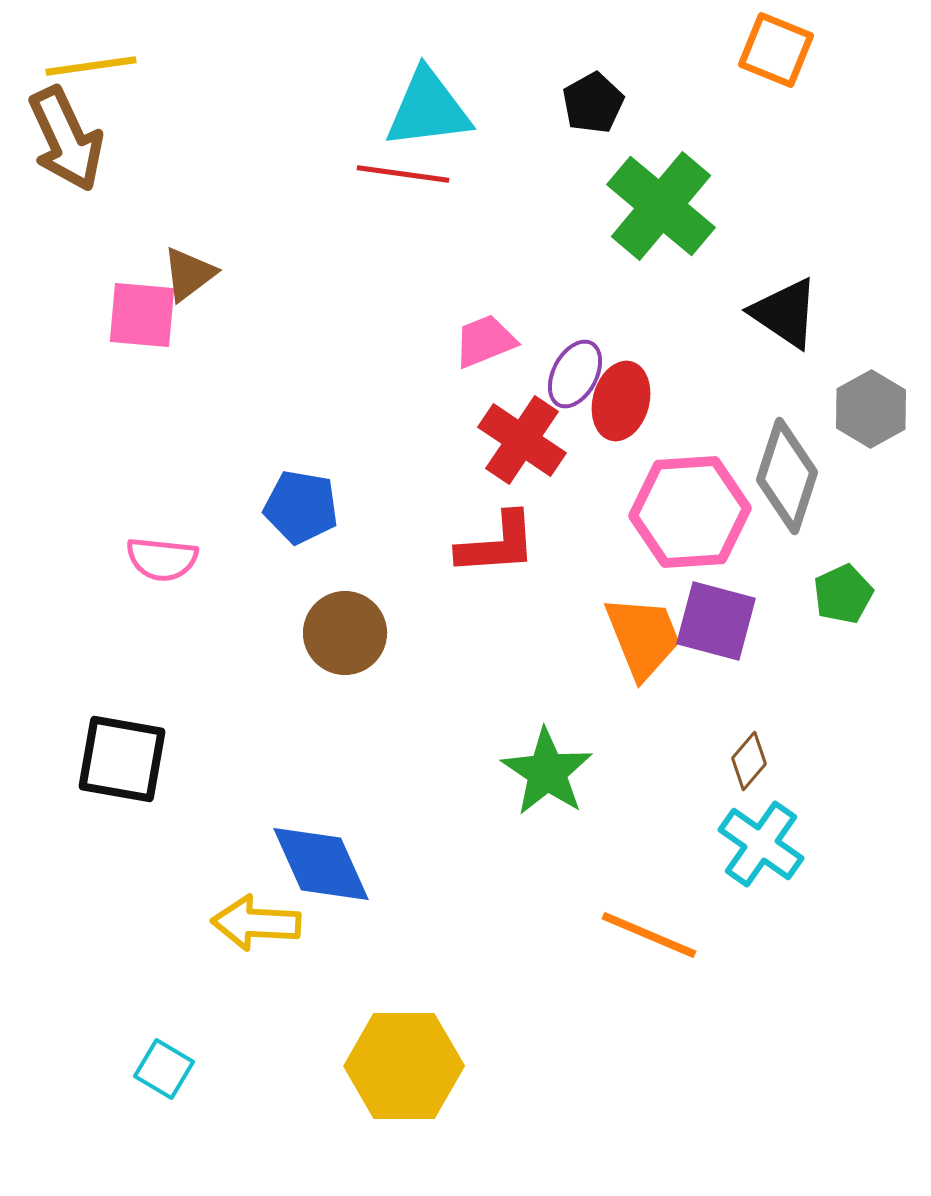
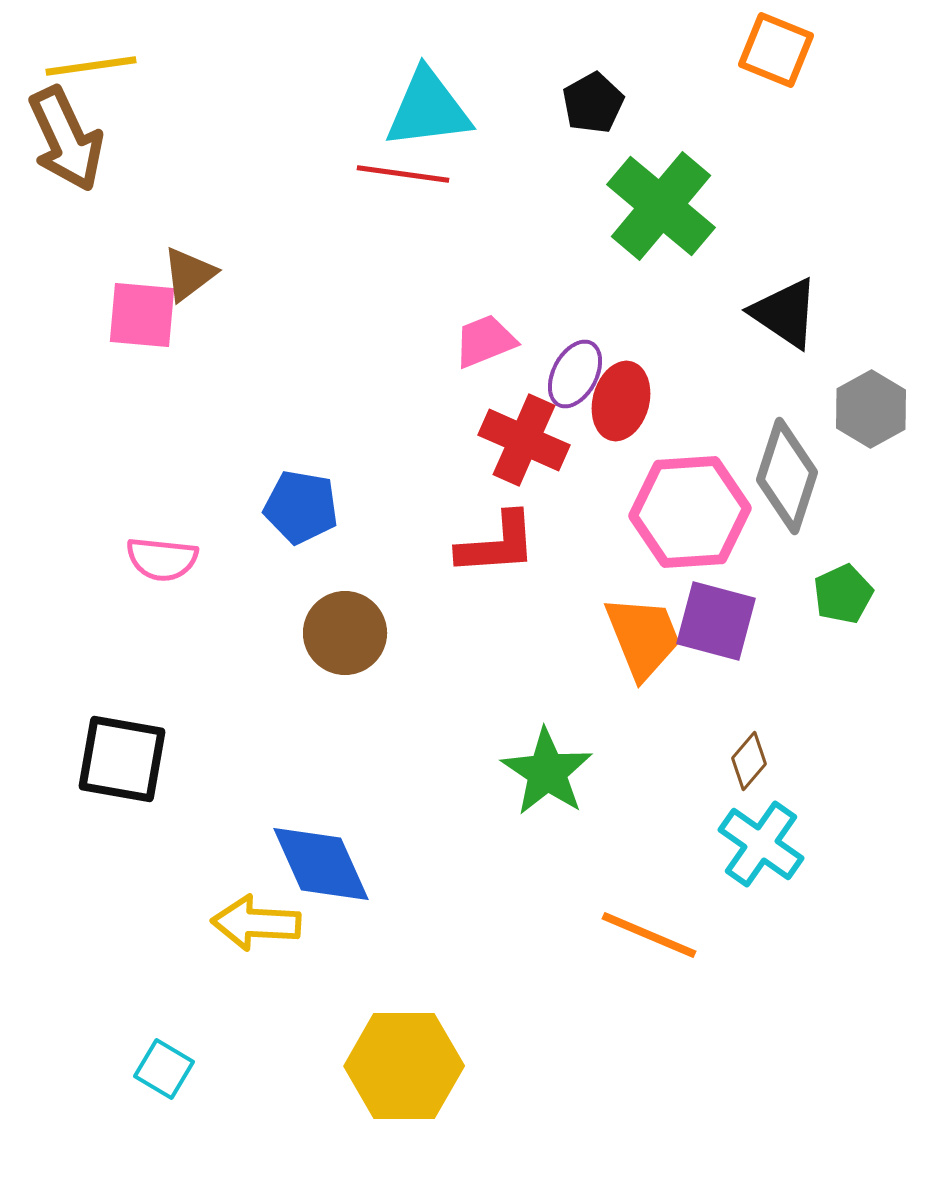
red cross: moved 2 px right; rotated 10 degrees counterclockwise
